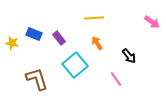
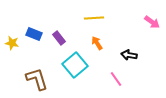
black arrow: moved 1 px up; rotated 140 degrees clockwise
